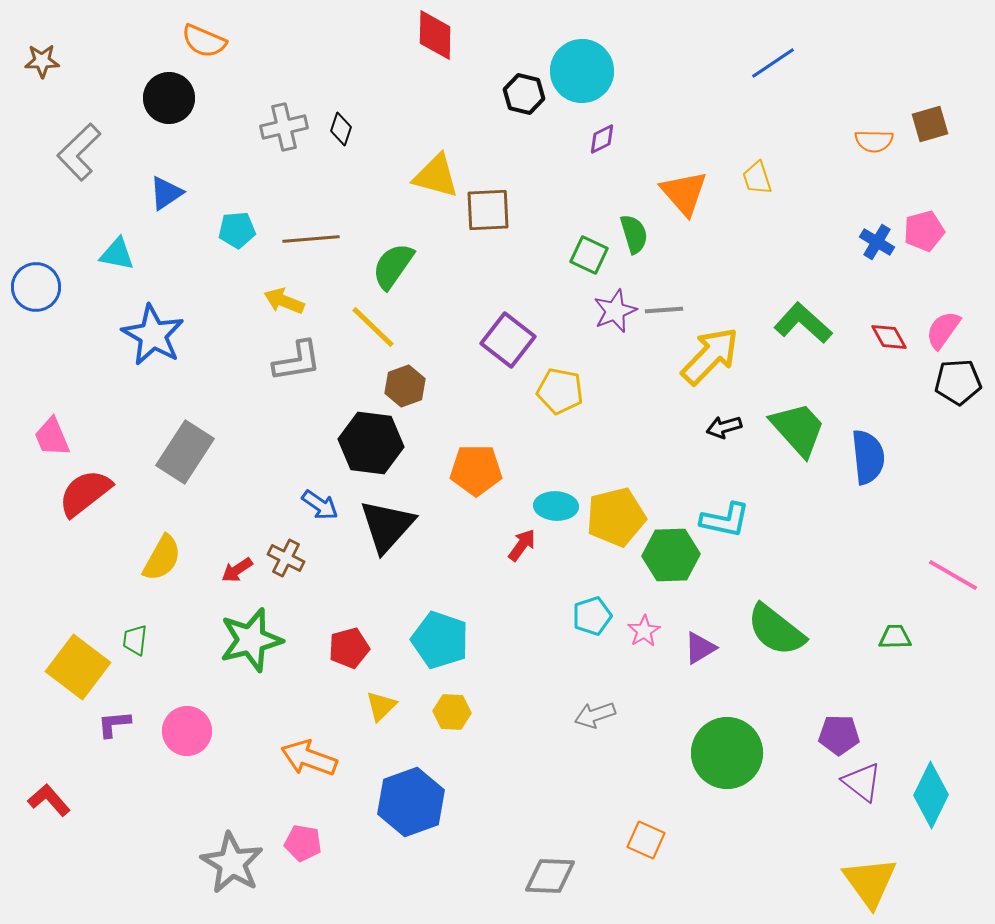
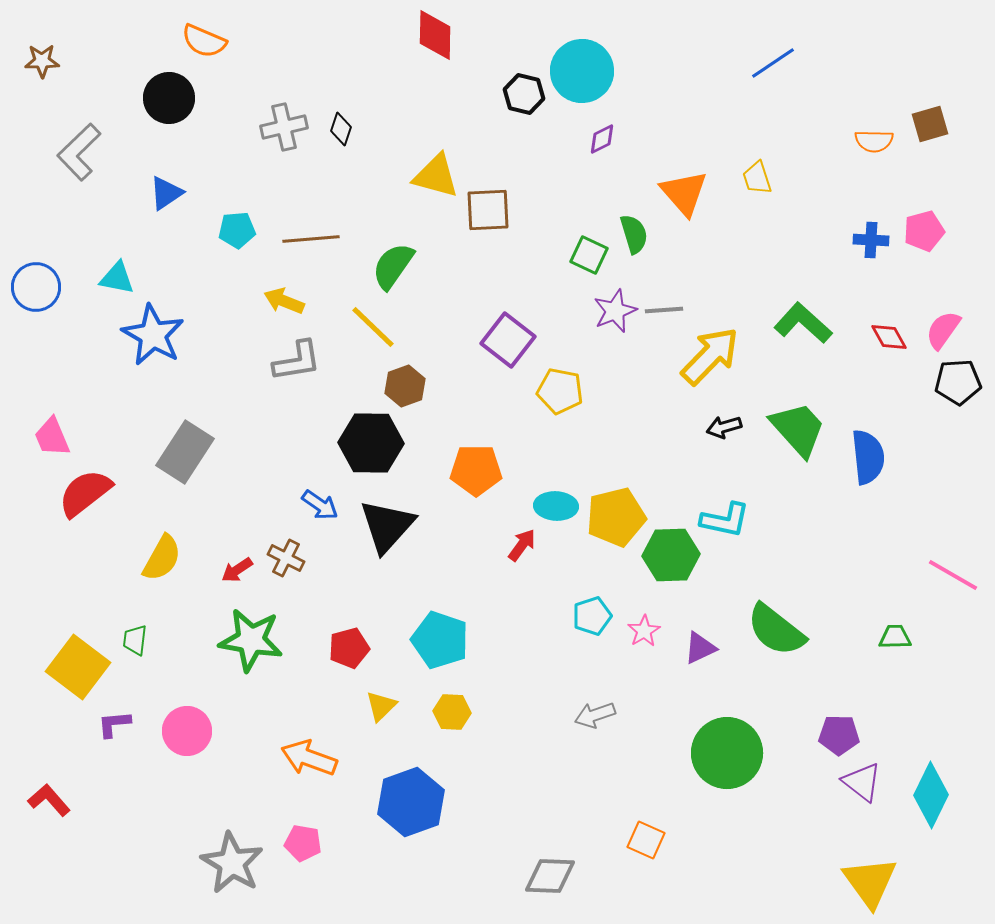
blue cross at (877, 242): moved 6 px left, 2 px up; rotated 28 degrees counterclockwise
cyan triangle at (117, 254): moved 24 px down
black hexagon at (371, 443): rotated 6 degrees counterclockwise
green star at (251, 640): rotated 24 degrees clockwise
purple triangle at (700, 648): rotated 6 degrees clockwise
